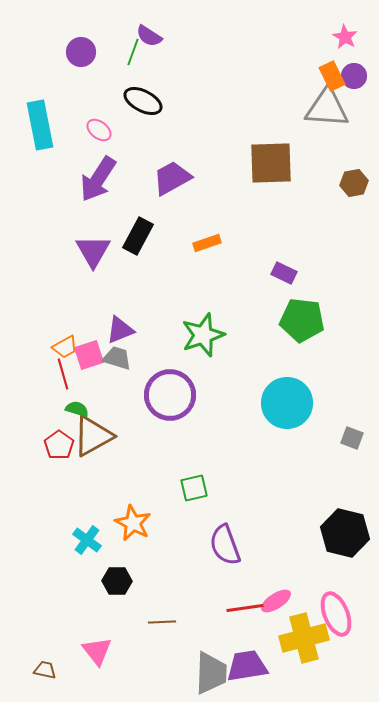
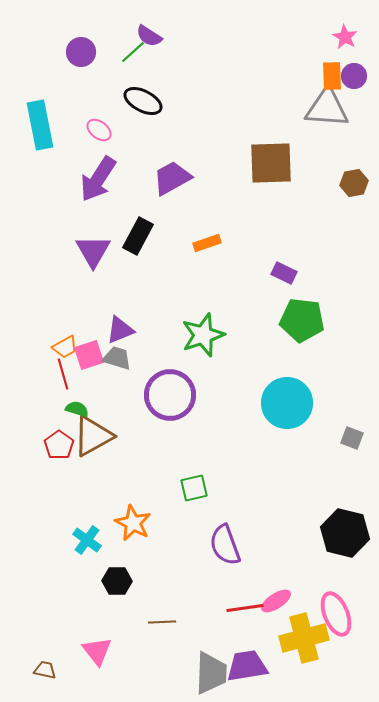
green line at (133, 52): rotated 28 degrees clockwise
orange rectangle at (332, 76): rotated 24 degrees clockwise
